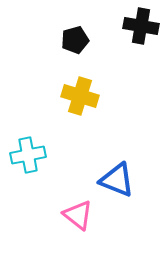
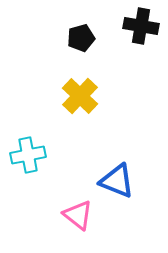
black pentagon: moved 6 px right, 2 px up
yellow cross: rotated 27 degrees clockwise
blue triangle: moved 1 px down
